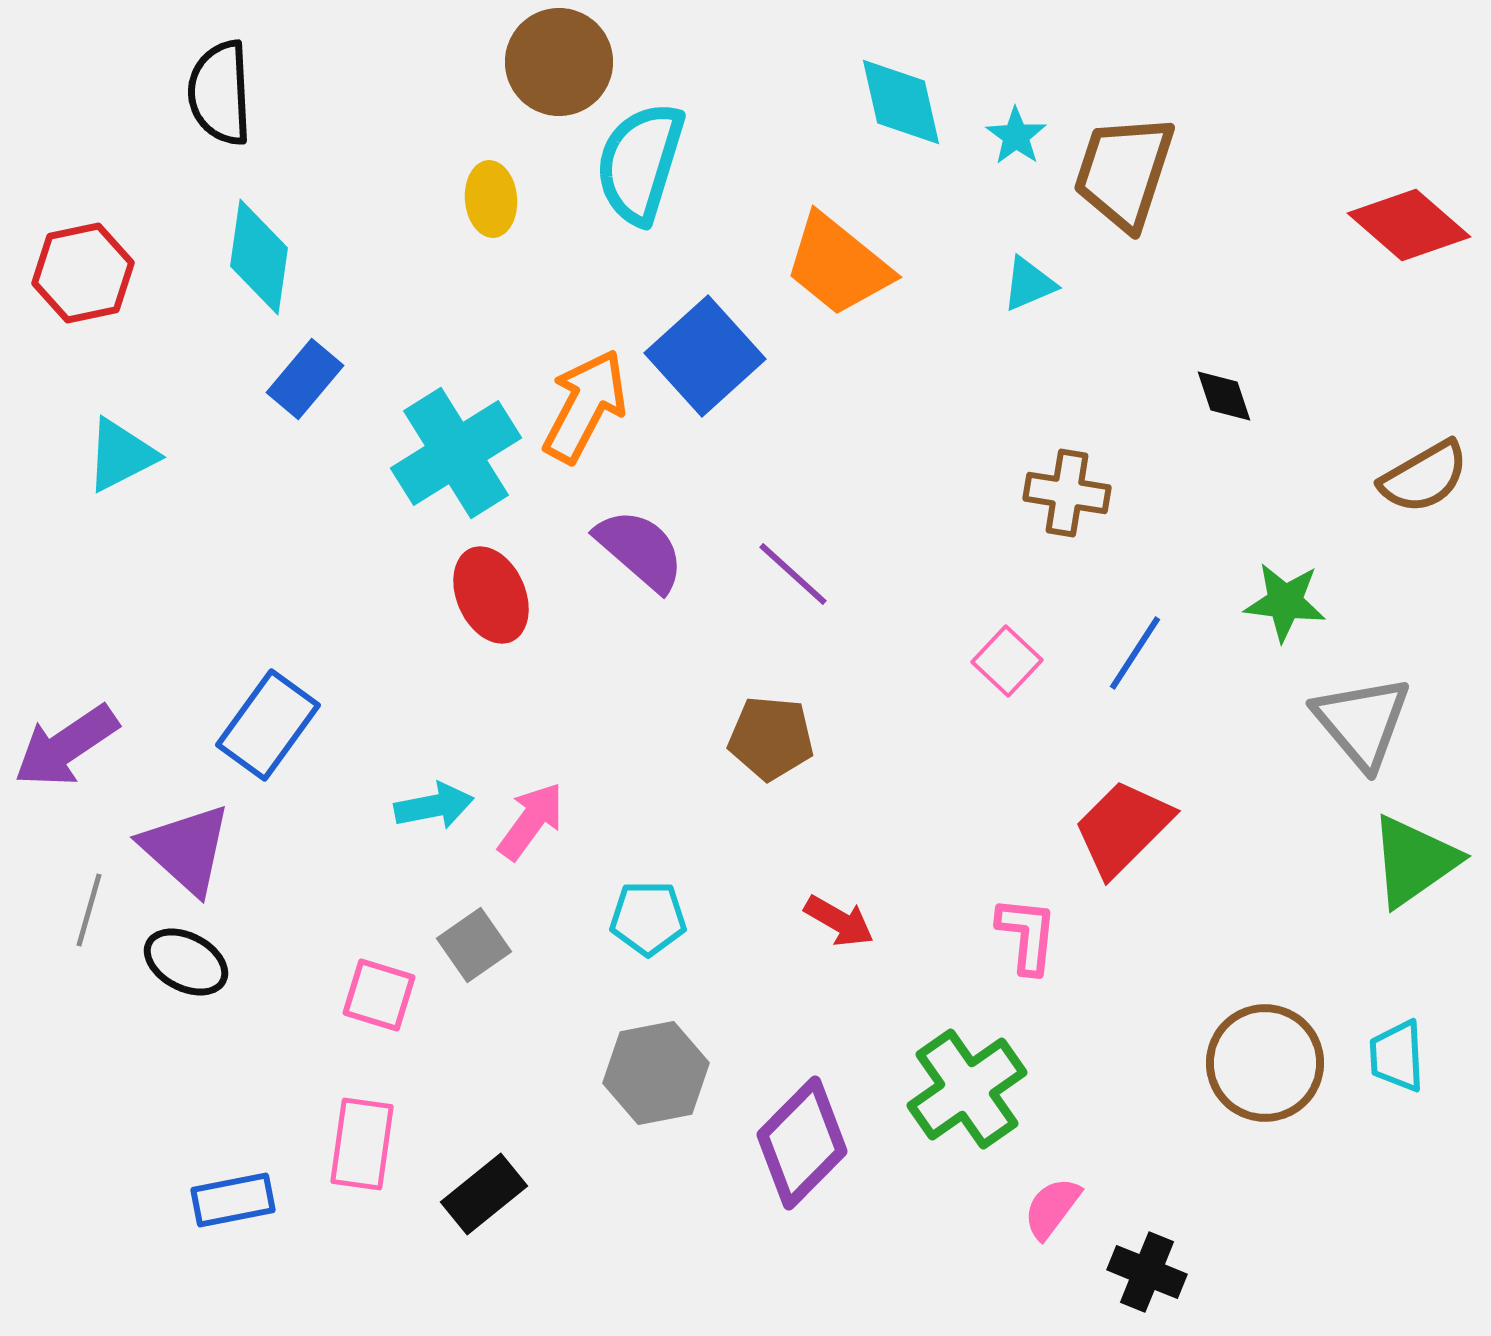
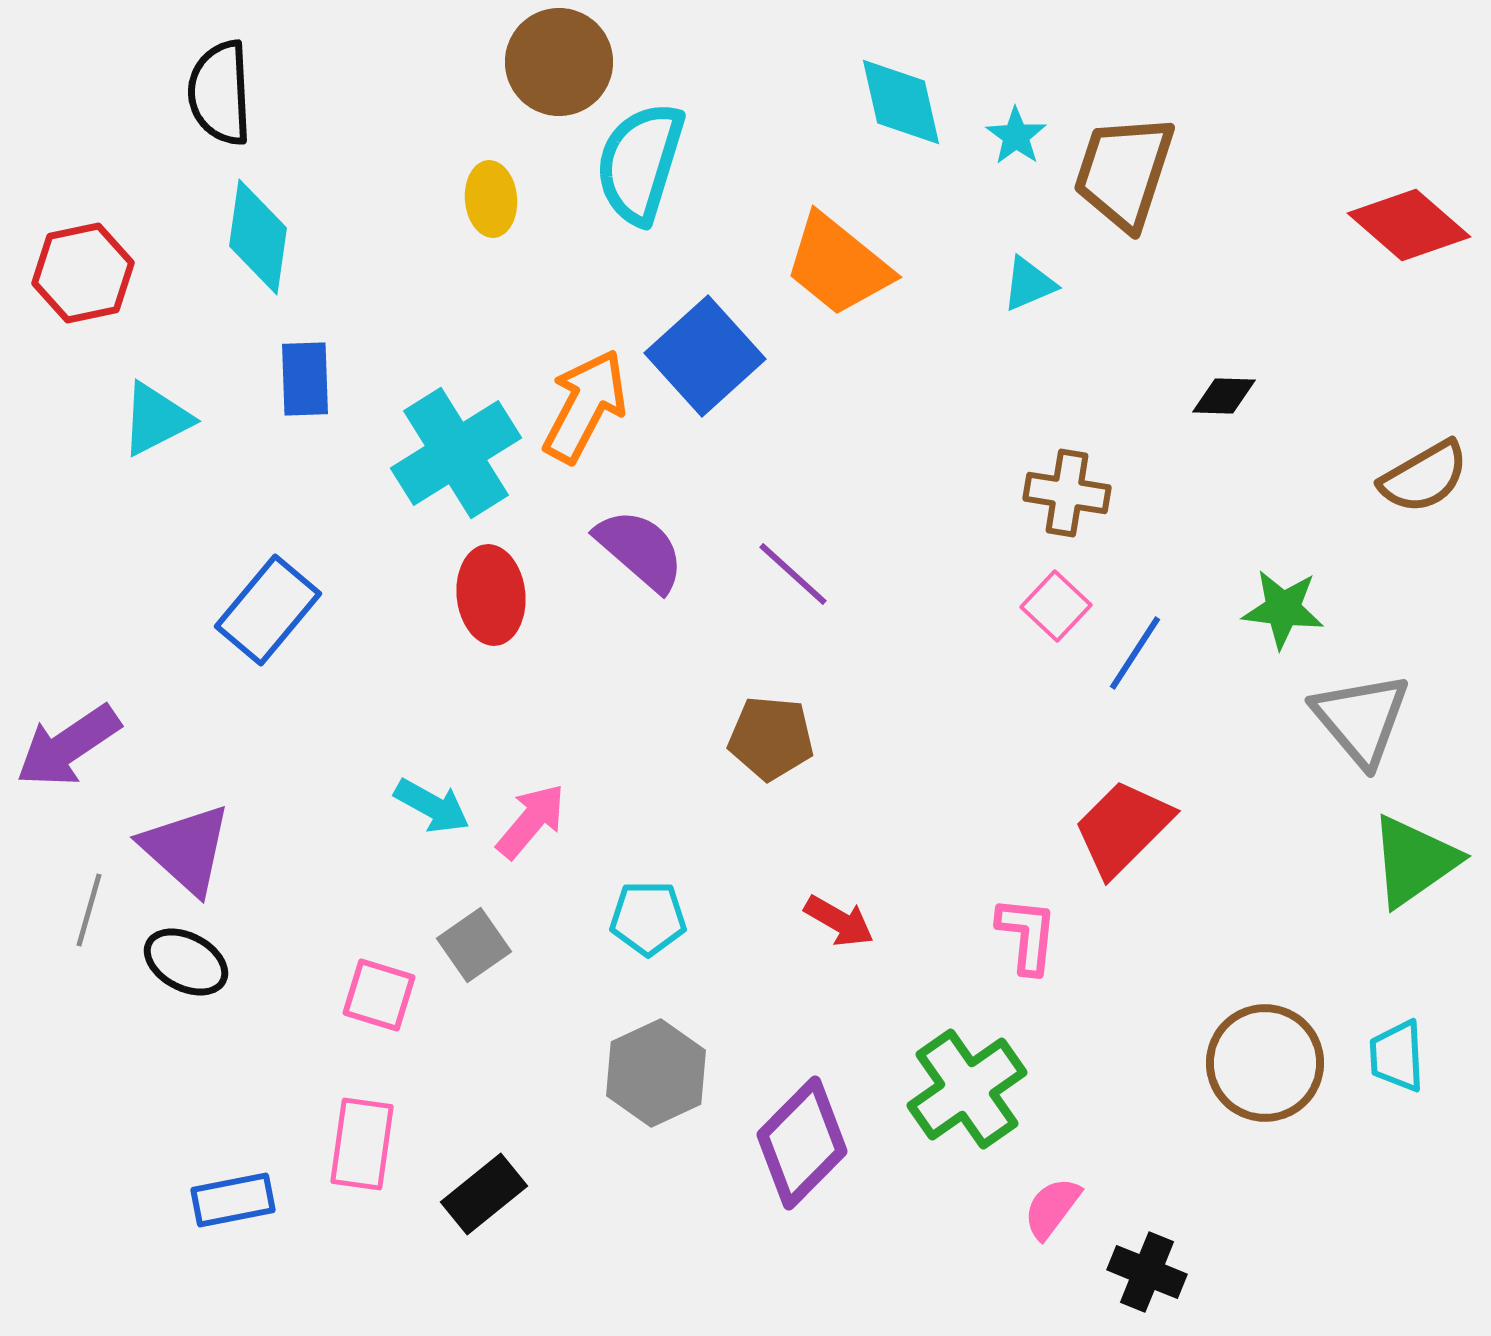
cyan diamond at (259, 257): moved 1 px left, 20 px up
blue rectangle at (305, 379): rotated 42 degrees counterclockwise
black diamond at (1224, 396): rotated 70 degrees counterclockwise
cyan triangle at (121, 455): moved 35 px right, 36 px up
red ellipse at (491, 595): rotated 18 degrees clockwise
green star at (1285, 602): moved 2 px left, 7 px down
pink square at (1007, 661): moved 49 px right, 55 px up
gray triangle at (1362, 722): moved 1 px left, 3 px up
blue rectangle at (268, 725): moved 115 px up; rotated 4 degrees clockwise
purple arrow at (66, 746): moved 2 px right
cyan arrow at (434, 806): moved 2 px left; rotated 40 degrees clockwise
pink arrow at (531, 821): rotated 4 degrees clockwise
gray hexagon at (656, 1073): rotated 14 degrees counterclockwise
